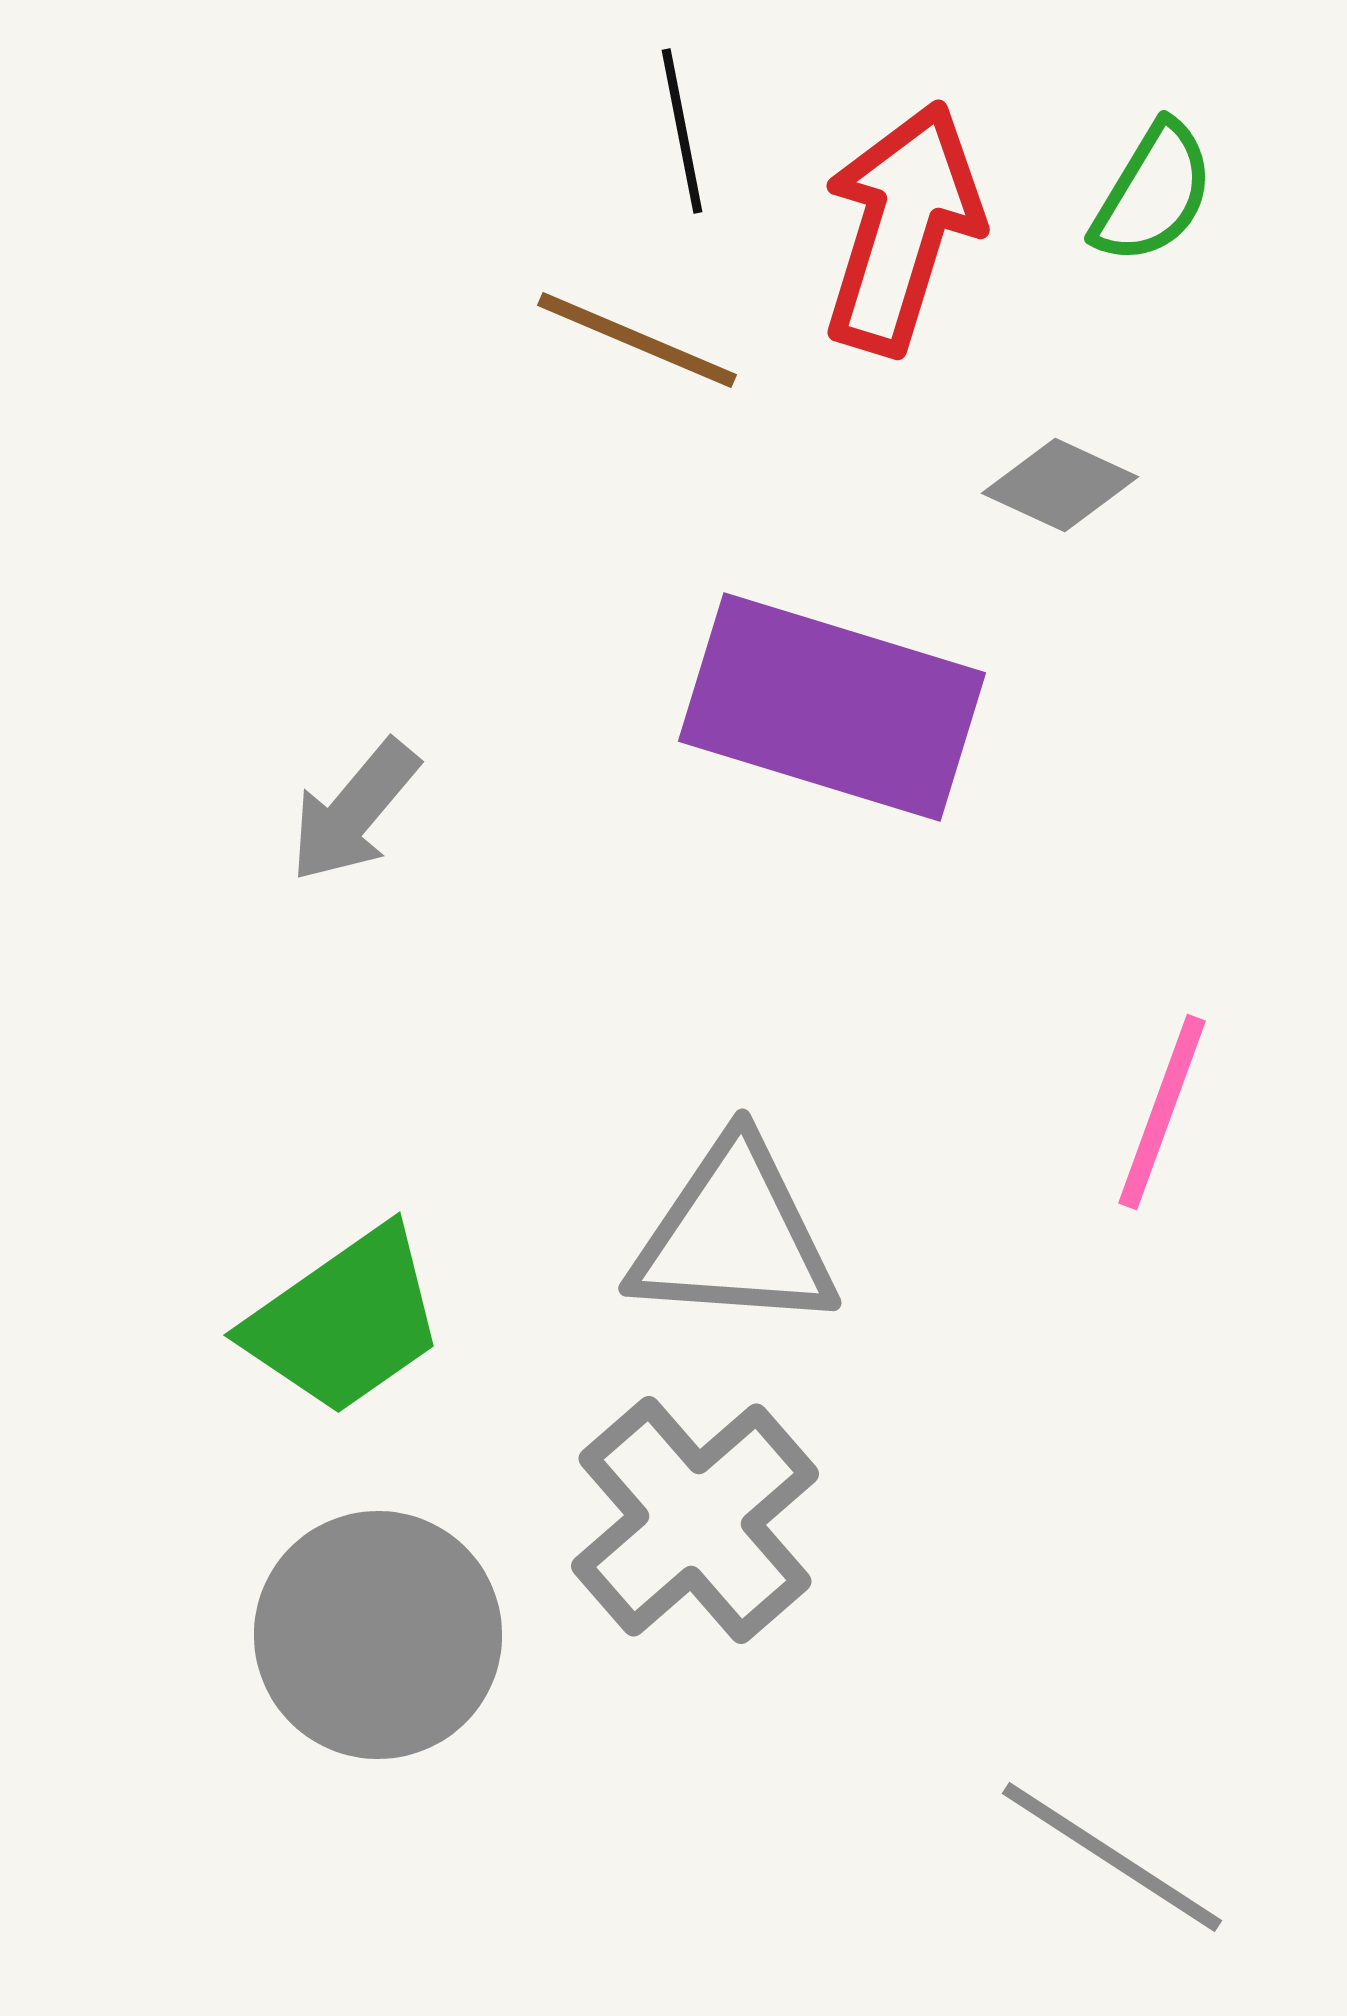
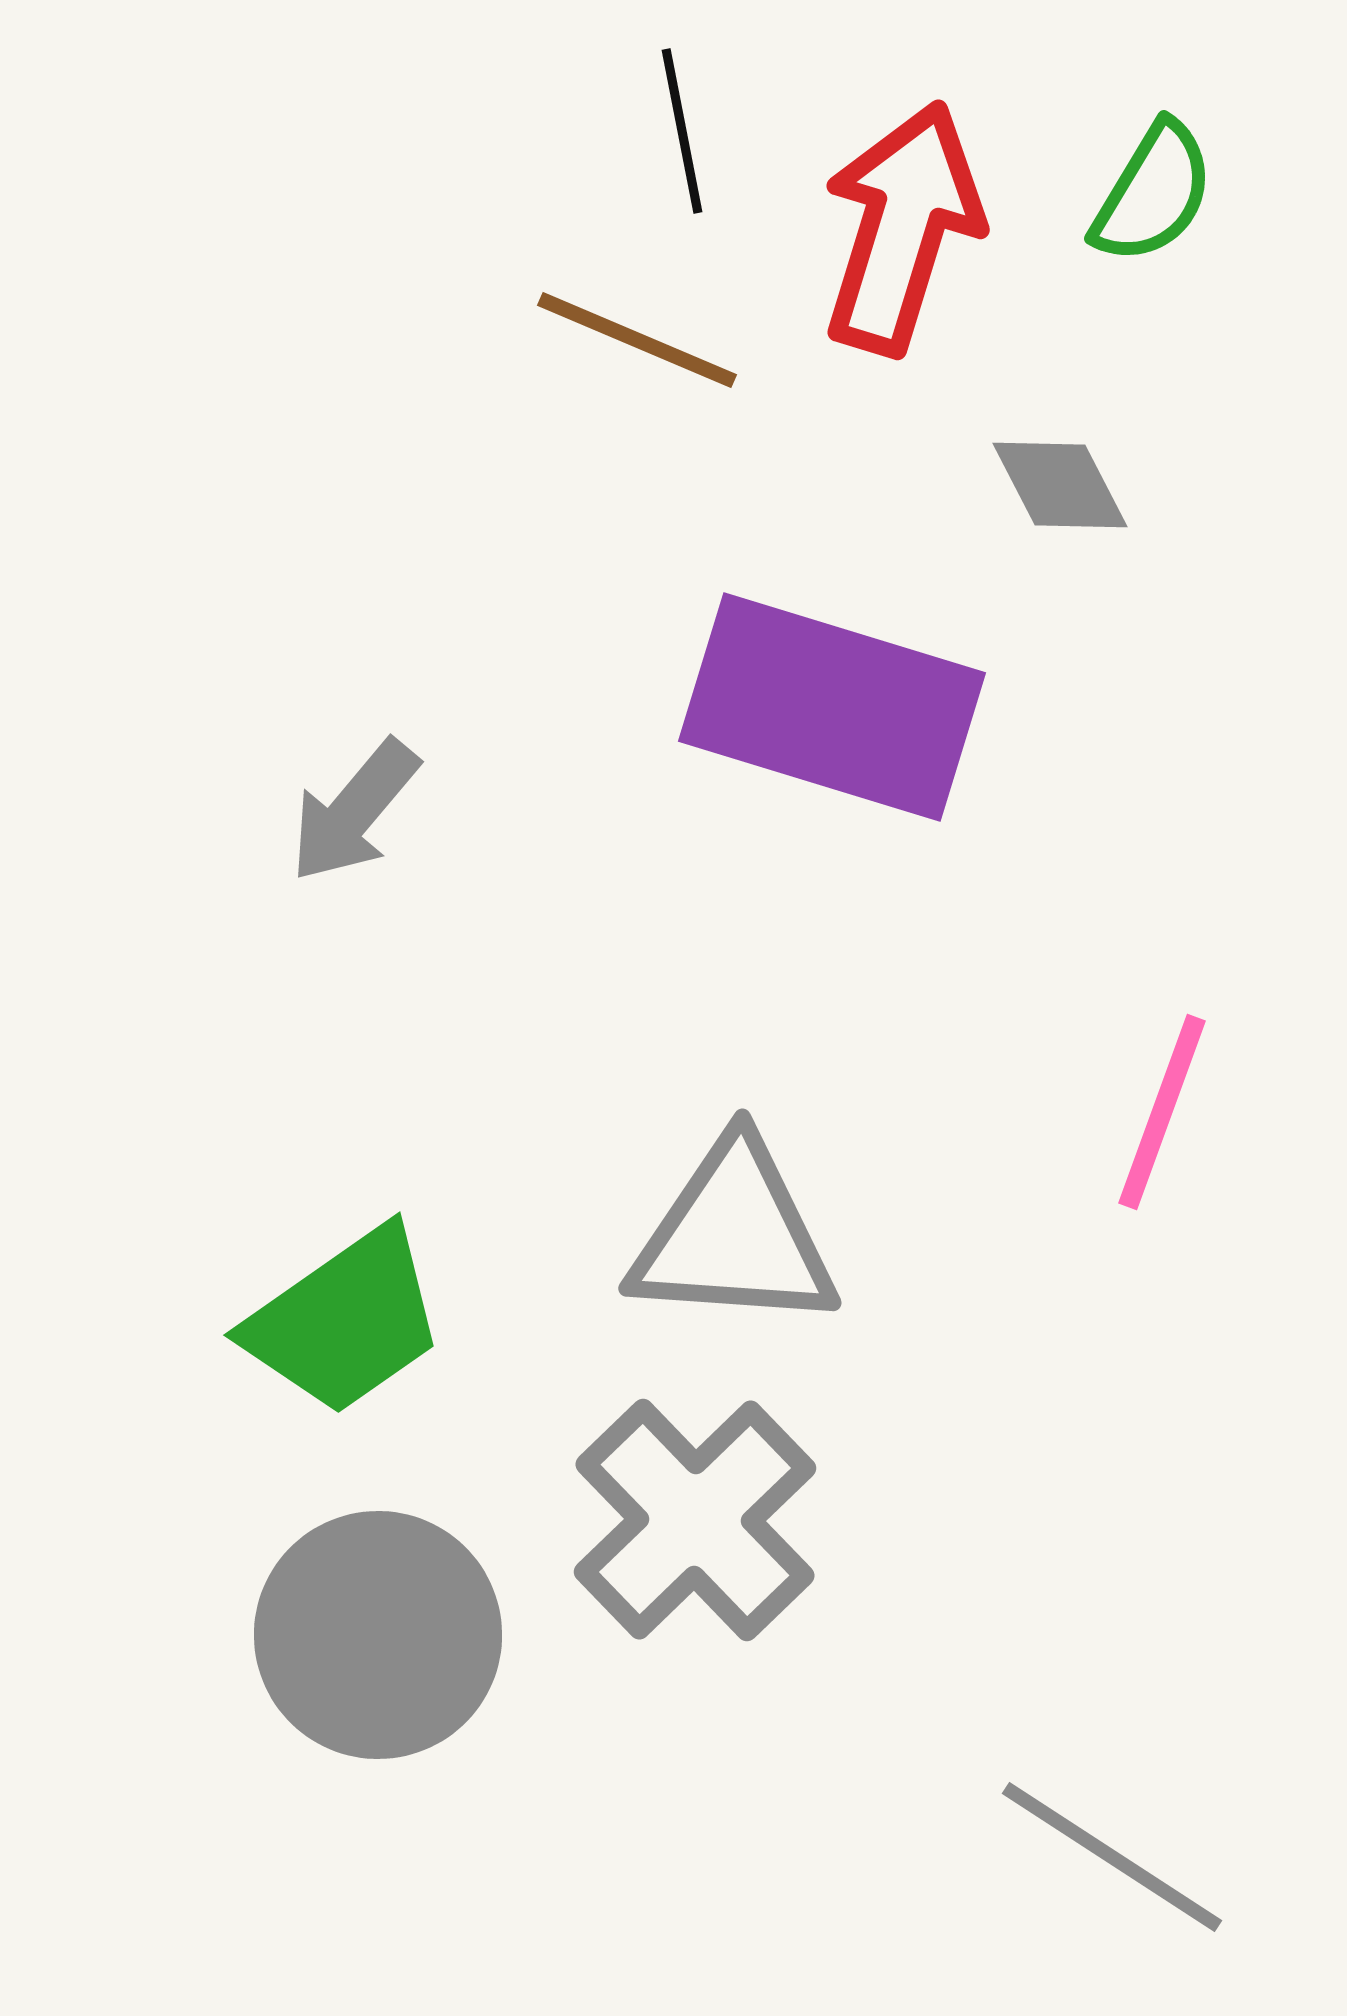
gray diamond: rotated 38 degrees clockwise
gray cross: rotated 3 degrees counterclockwise
